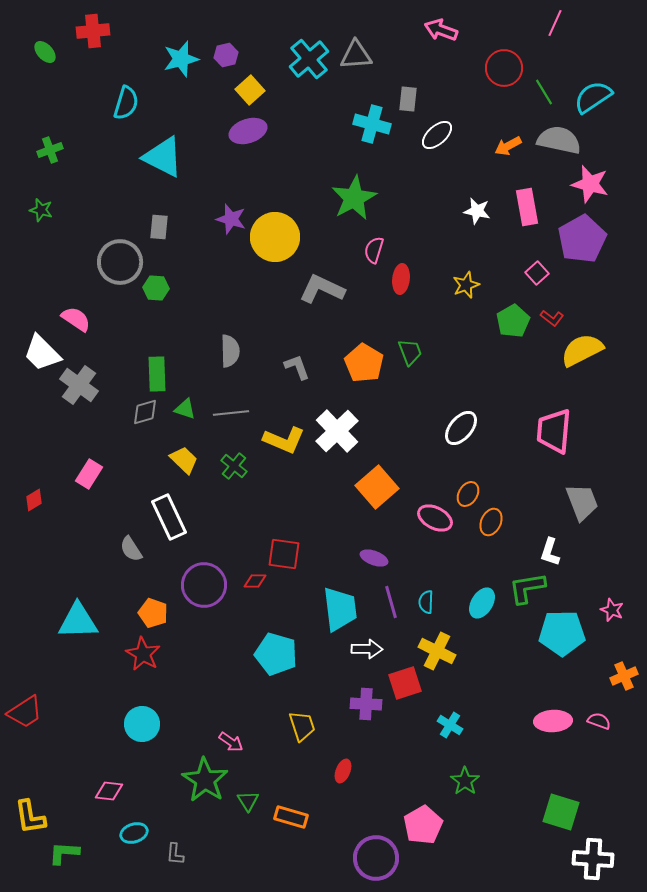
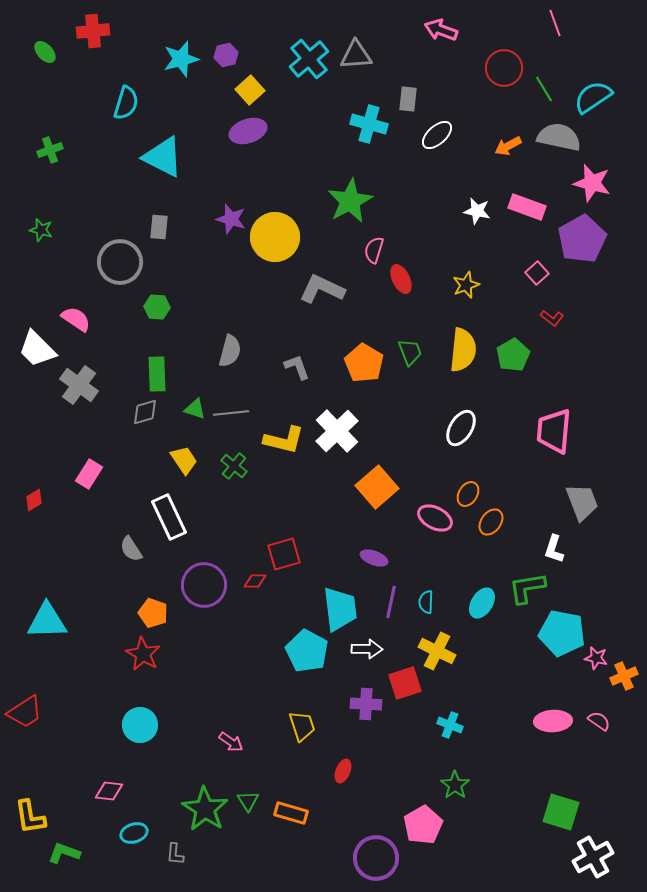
pink line at (555, 23): rotated 44 degrees counterclockwise
green line at (544, 92): moved 3 px up
cyan cross at (372, 124): moved 3 px left
gray semicircle at (559, 140): moved 3 px up
pink star at (590, 184): moved 2 px right, 1 px up
green star at (354, 198): moved 4 px left, 3 px down
pink rectangle at (527, 207): rotated 60 degrees counterclockwise
green star at (41, 210): moved 20 px down
red ellipse at (401, 279): rotated 32 degrees counterclockwise
green hexagon at (156, 288): moved 1 px right, 19 px down
green pentagon at (513, 321): moved 34 px down
yellow semicircle at (582, 350): moved 119 px left; rotated 123 degrees clockwise
gray semicircle at (230, 351): rotated 16 degrees clockwise
white trapezoid at (42, 353): moved 5 px left, 4 px up
green triangle at (185, 409): moved 10 px right
white ellipse at (461, 428): rotated 9 degrees counterclockwise
yellow L-shape at (284, 440): rotated 9 degrees counterclockwise
yellow trapezoid at (184, 460): rotated 12 degrees clockwise
orange ellipse at (491, 522): rotated 12 degrees clockwise
white L-shape at (550, 552): moved 4 px right, 3 px up
red square at (284, 554): rotated 24 degrees counterclockwise
purple line at (391, 602): rotated 28 degrees clockwise
pink star at (612, 610): moved 16 px left, 48 px down; rotated 10 degrees counterclockwise
cyan triangle at (78, 621): moved 31 px left
cyan pentagon at (562, 633): rotated 12 degrees clockwise
cyan pentagon at (276, 654): moved 31 px right, 3 px up; rotated 12 degrees clockwise
pink semicircle at (599, 721): rotated 15 degrees clockwise
cyan circle at (142, 724): moved 2 px left, 1 px down
cyan cross at (450, 725): rotated 10 degrees counterclockwise
green star at (205, 780): moved 29 px down
green star at (465, 781): moved 10 px left, 4 px down
orange rectangle at (291, 817): moved 4 px up
green L-shape at (64, 853): rotated 16 degrees clockwise
white cross at (593, 859): moved 2 px up; rotated 33 degrees counterclockwise
